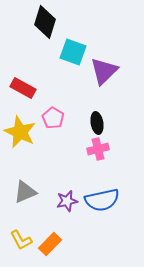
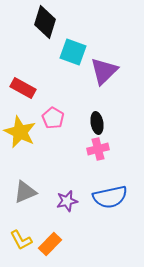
blue semicircle: moved 8 px right, 3 px up
